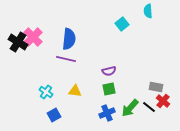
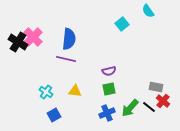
cyan semicircle: rotated 32 degrees counterclockwise
